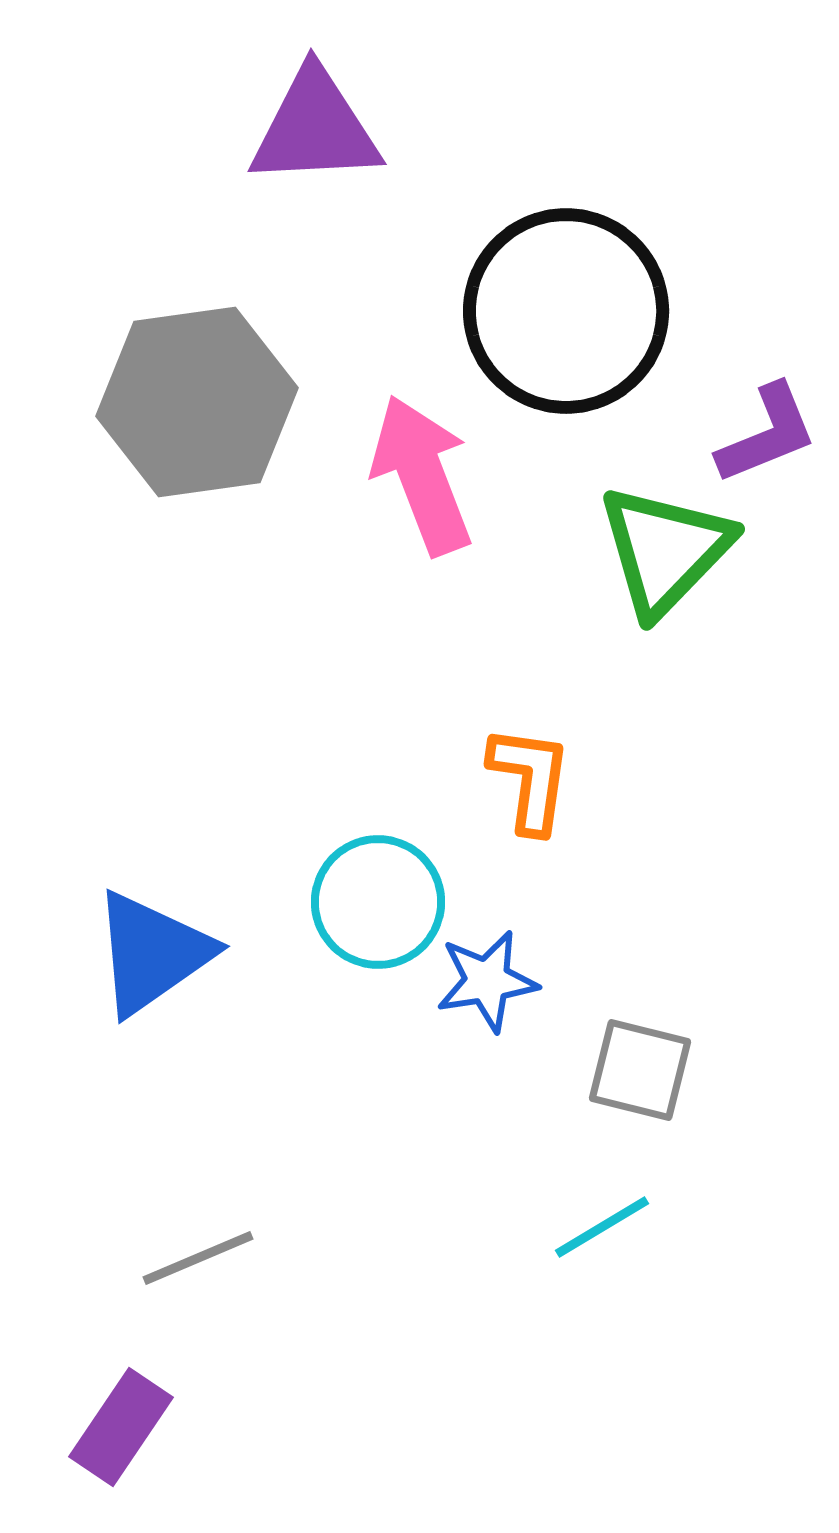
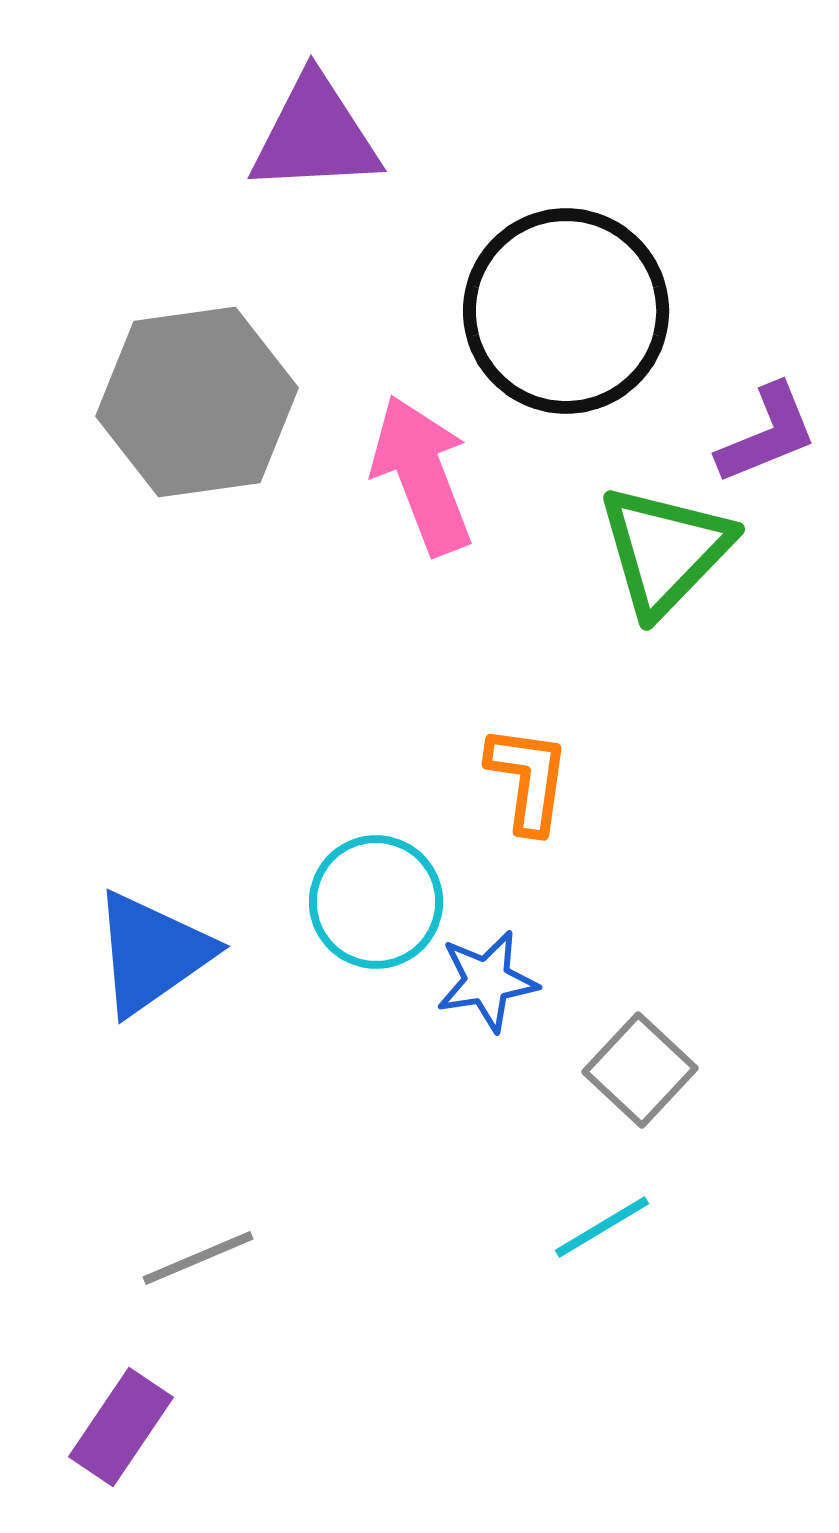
purple triangle: moved 7 px down
orange L-shape: moved 2 px left
cyan circle: moved 2 px left
gray square: rotated 29 degrees clockwise
